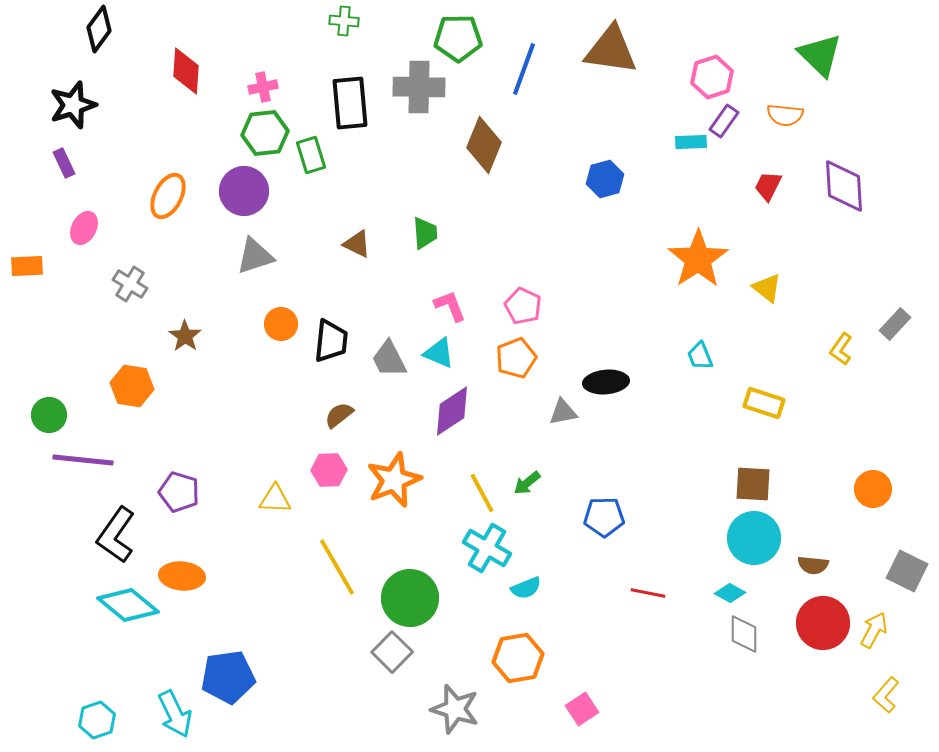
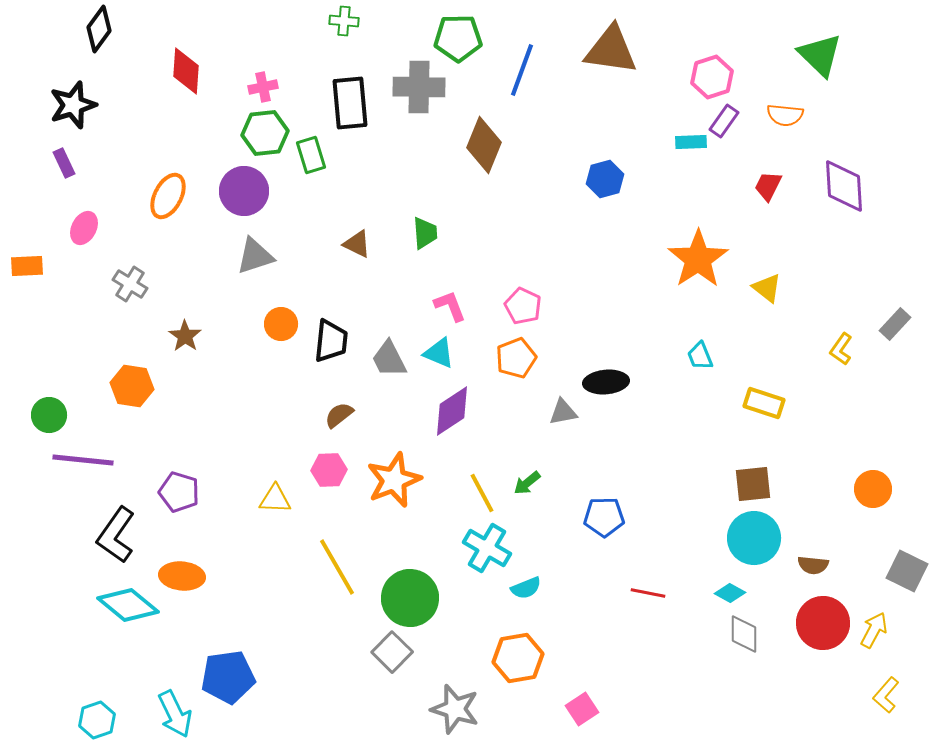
blue line at (524, 69): moved 2 px left, 1 px down
brown square at (753, 484): rotated 9 degrees counterclockwise
